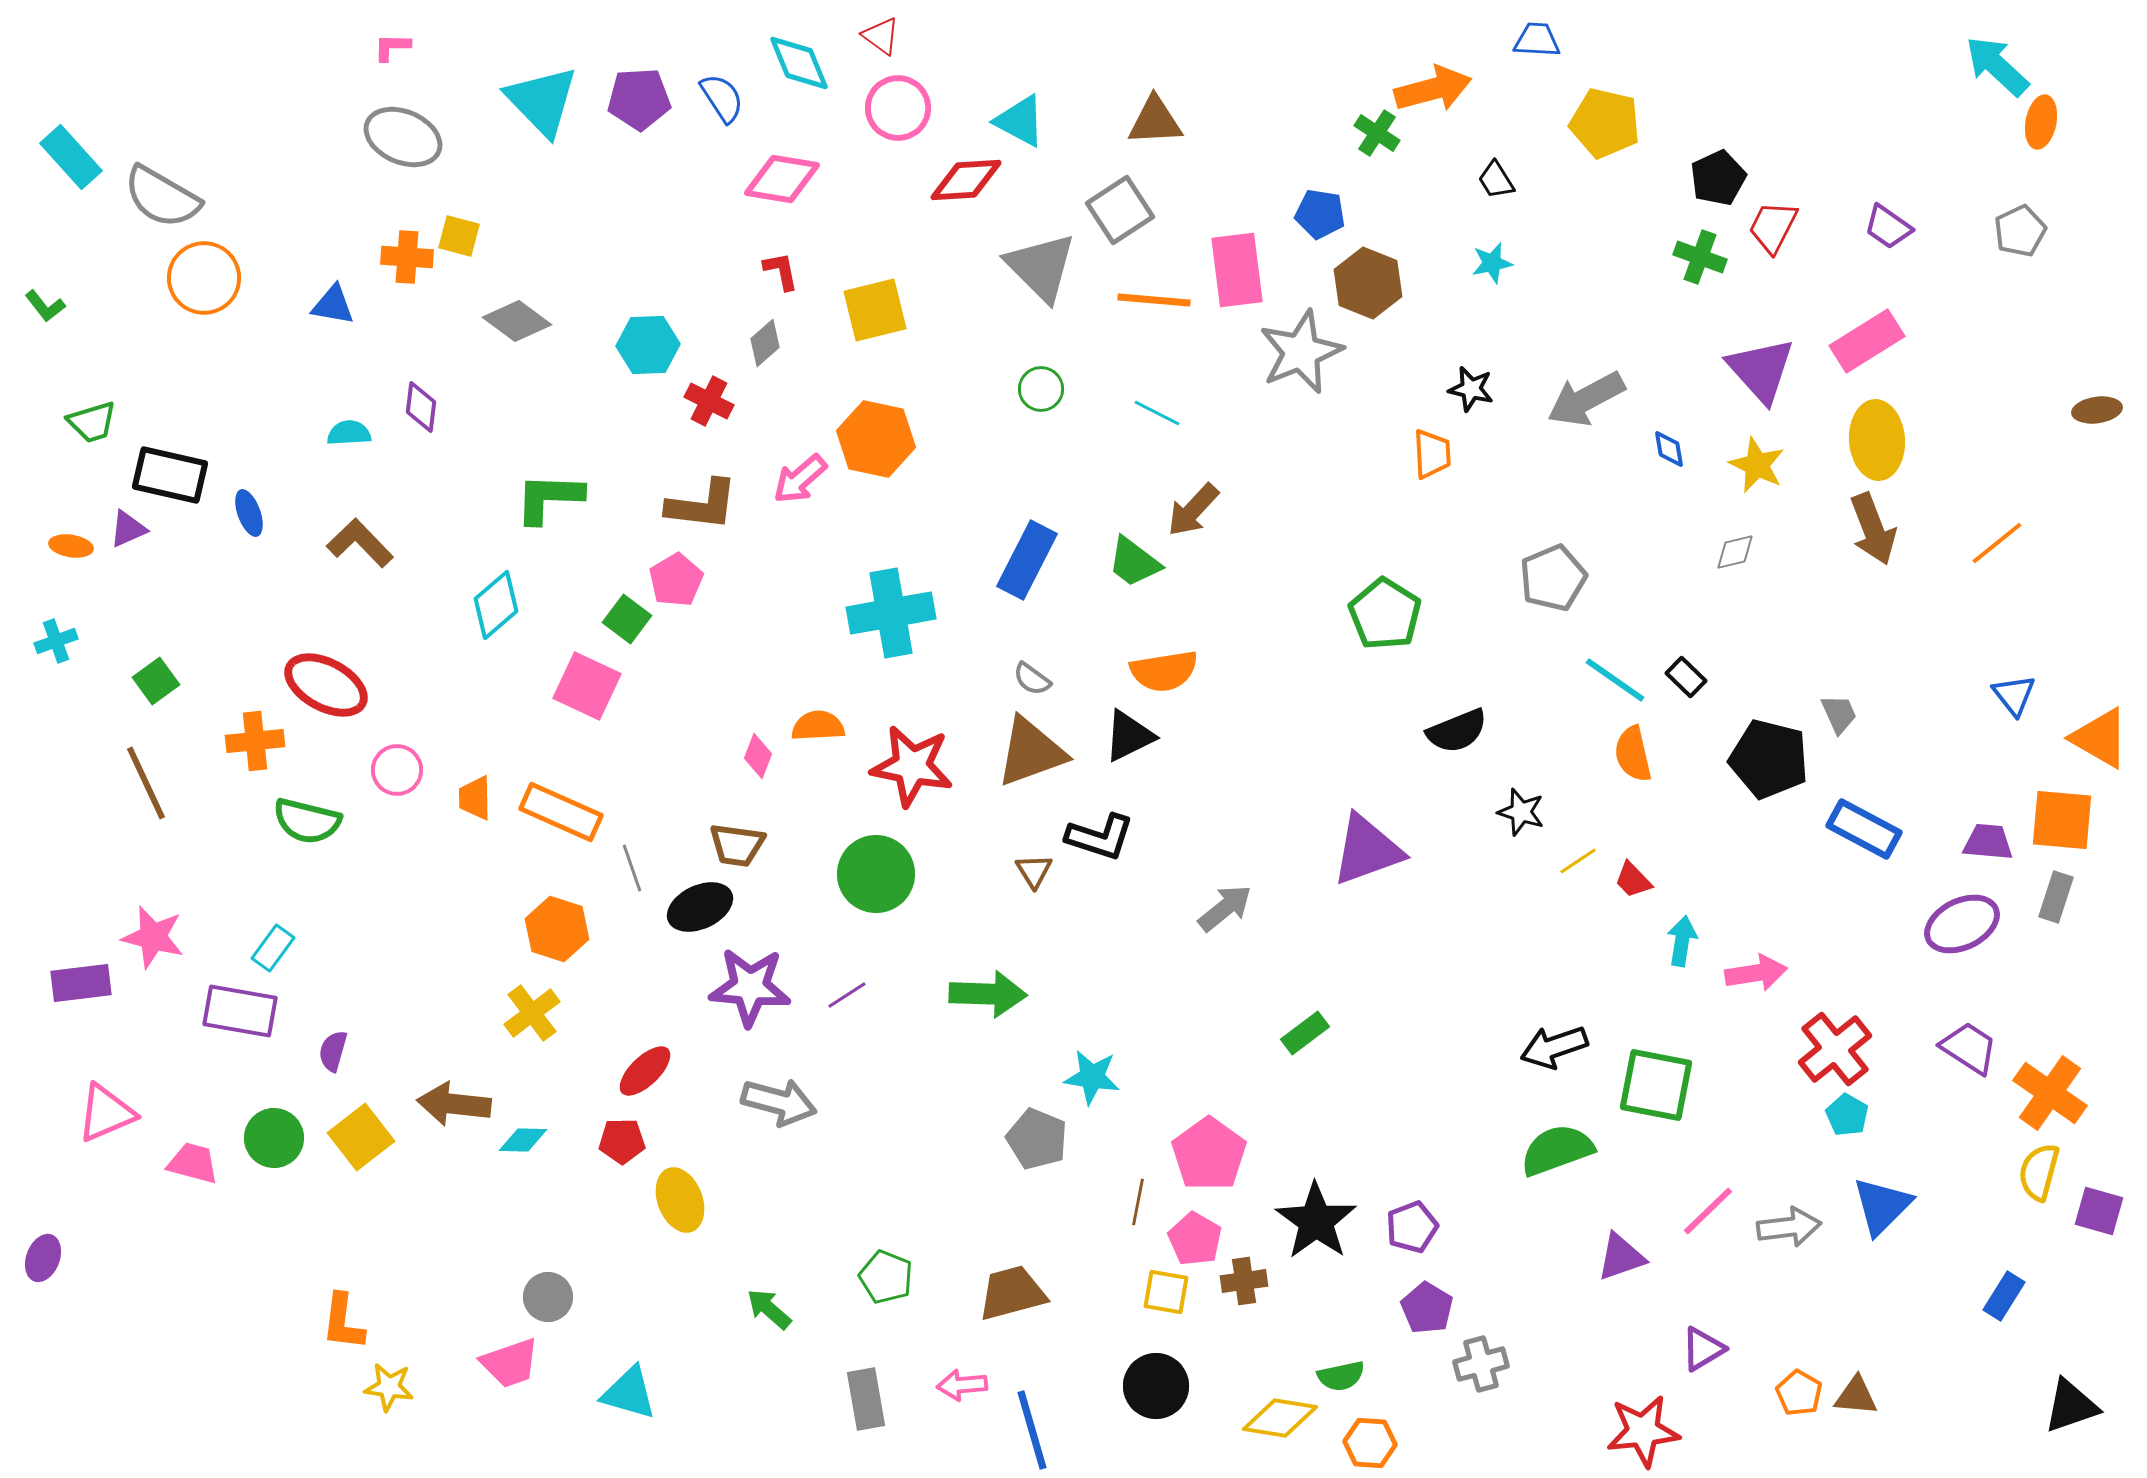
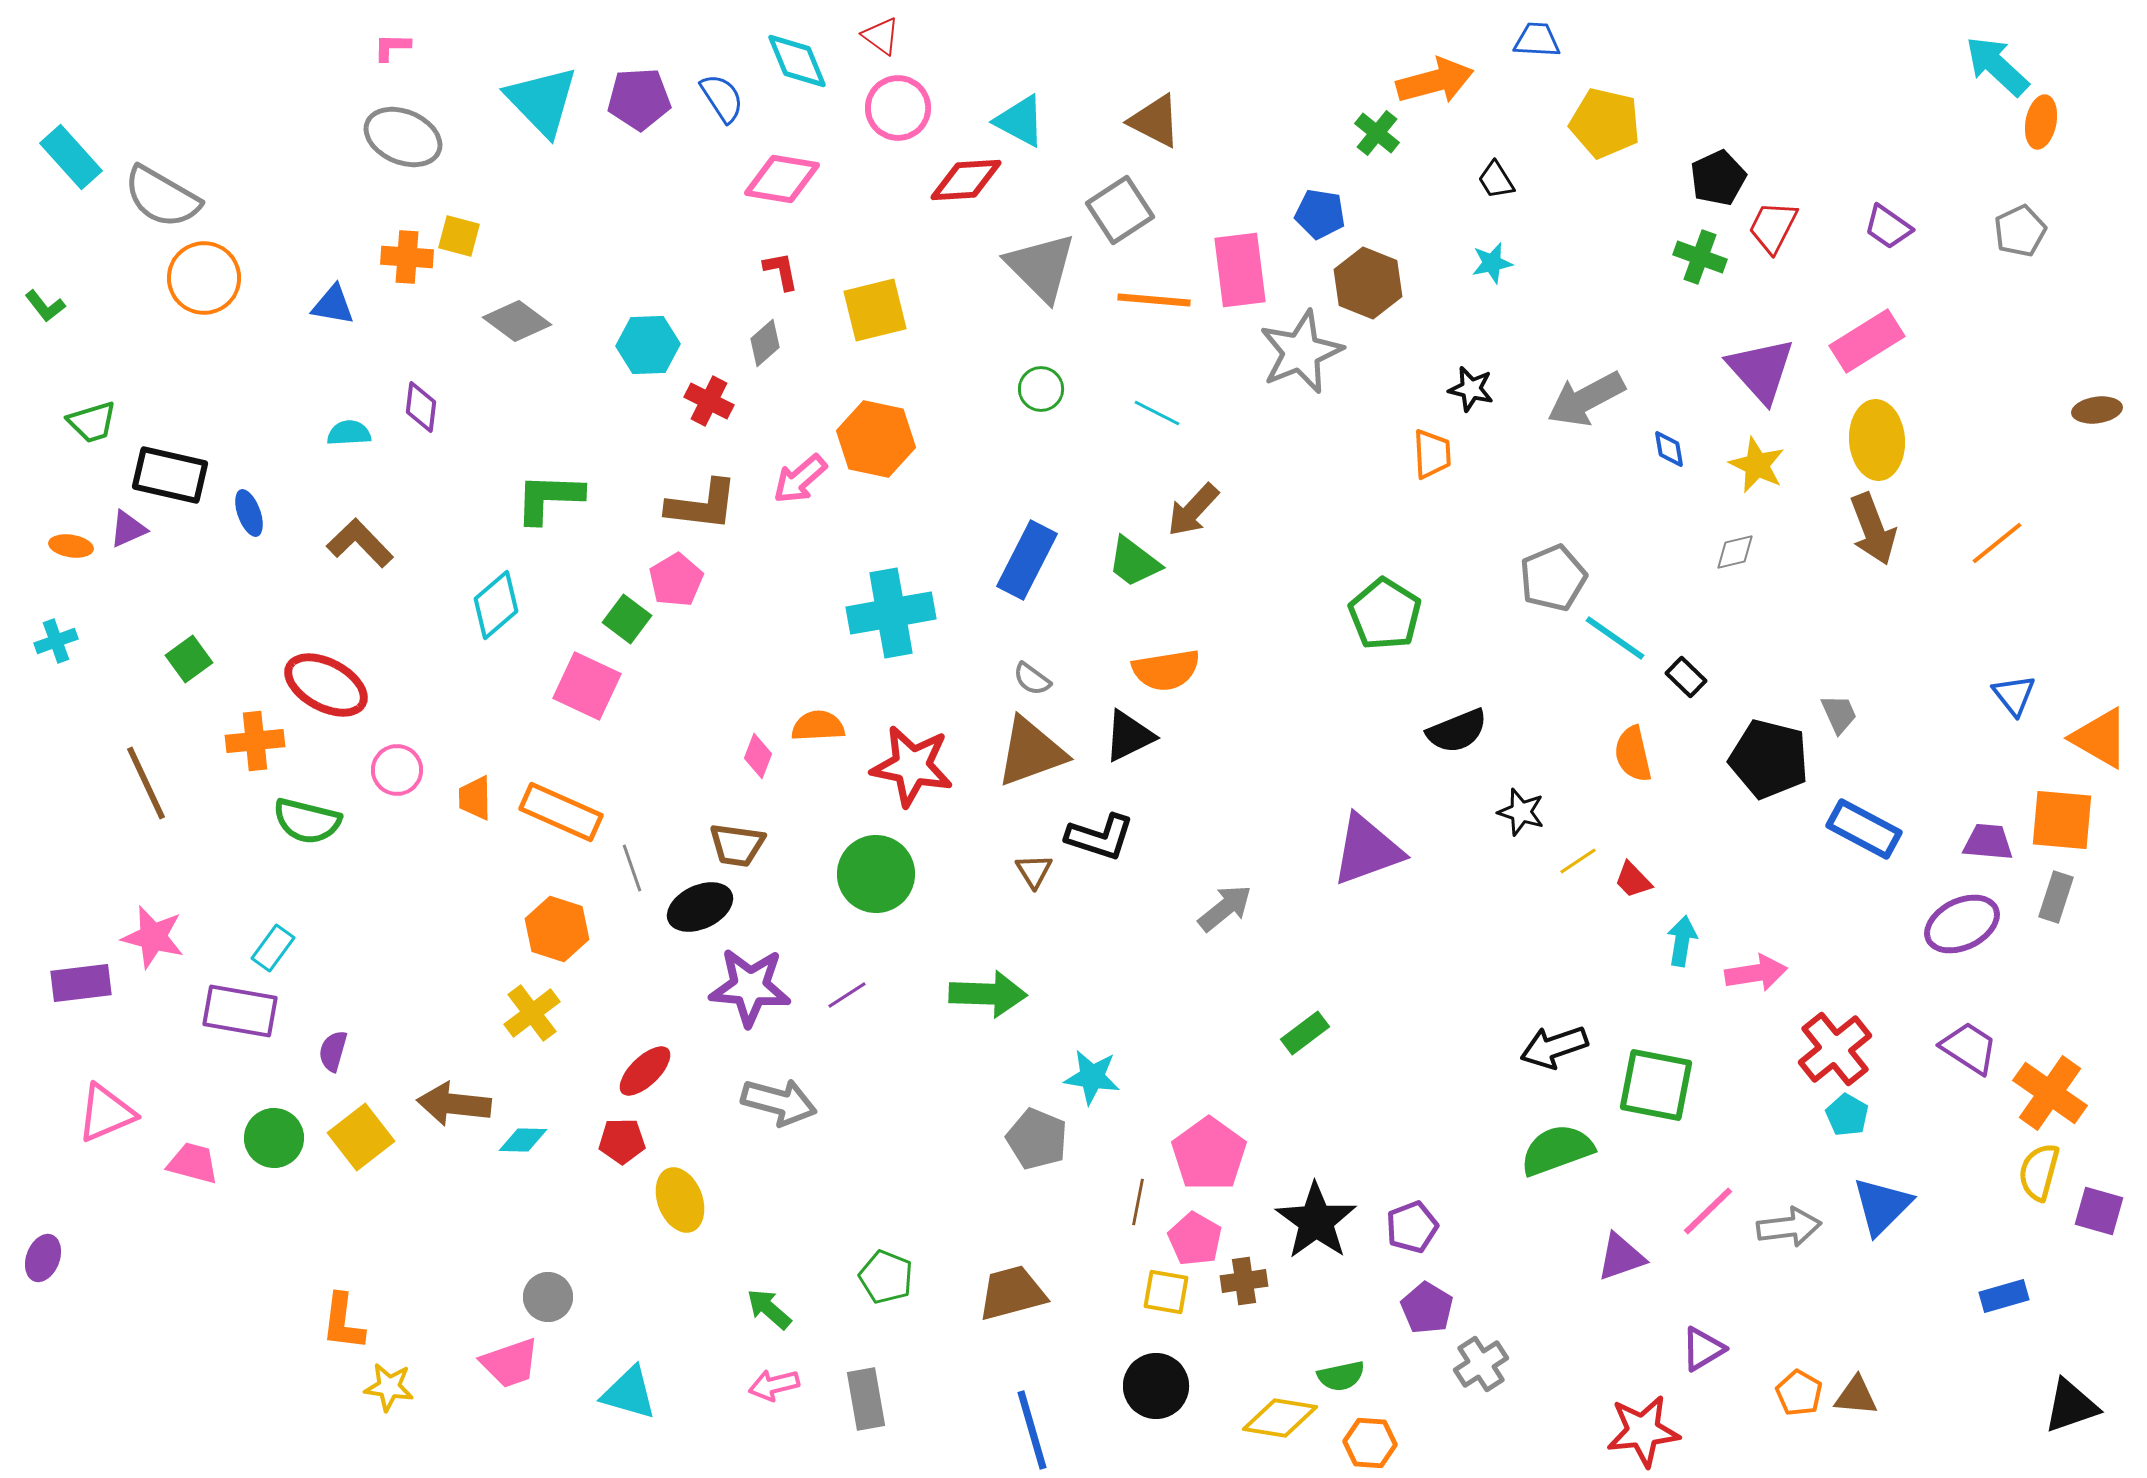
cyan diamond at (799, 63): moved 2 px left, 2 px up
orange arrow at (1433, 89): moved 2 px right, 8 px up
brown triangle at (1155, 121): rotated 30 degrees clockwise
green cross at (1377, 133): rotated 6 degrees clockwise
pink rectangle at (1237, 270): moved 3 px right
orange semicircle at (1164, 671): moved 2 px right, 1 px up
cyan line at (1615, 680): moved 42 px up
green square at (156, 681): moved 33 px right, 22 px up
blue rectangle at (2004, 1296): rotated 42 degrees clockwise
gray cross at (1481, 1364): rotated 18 degrees counterclockwise
pink arrow at (962, 1385): moved 188 px left; rotated 9 degrees counterclockwise
